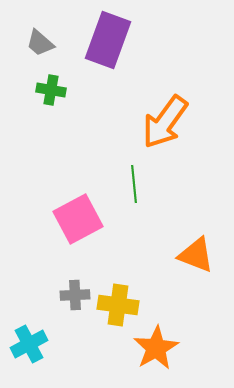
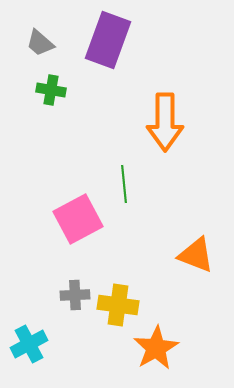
orange arrow: rotated 36 degrees counterclockwise
green line: moved 10 px left
